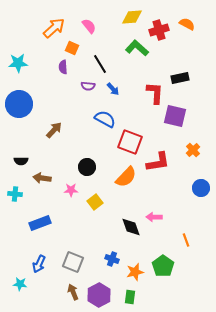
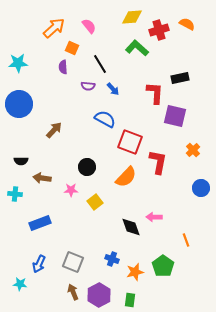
red L-shape at (158, 162): rotated 70 degrees counterclockwise
green rectangle at (130, 297): moved 3 px down
